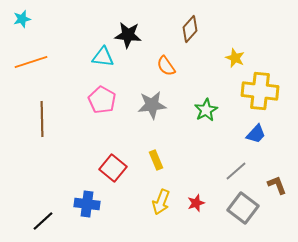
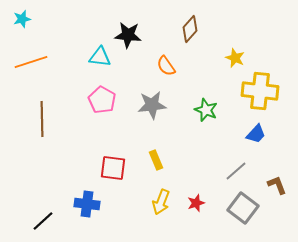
cyan triangle: moved 3 px left
green star: rotated 20 degrees counterclockwise
red square: rotated 32 degrees counterclockwise
